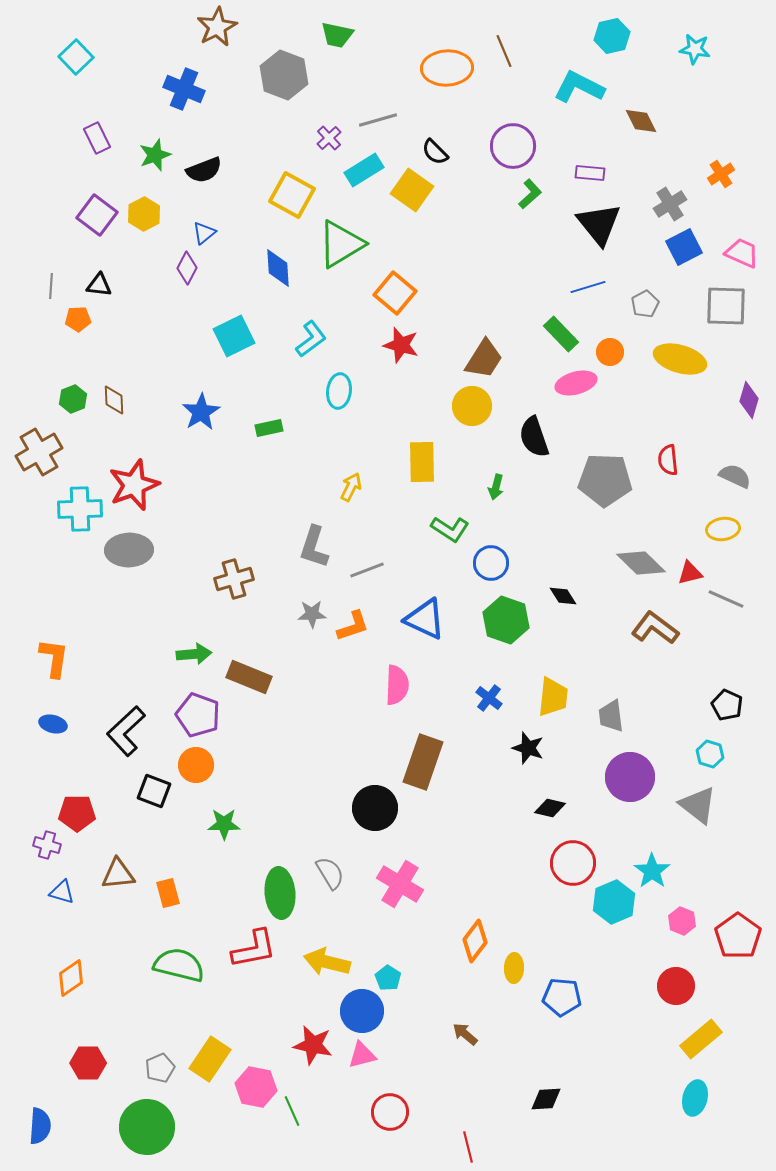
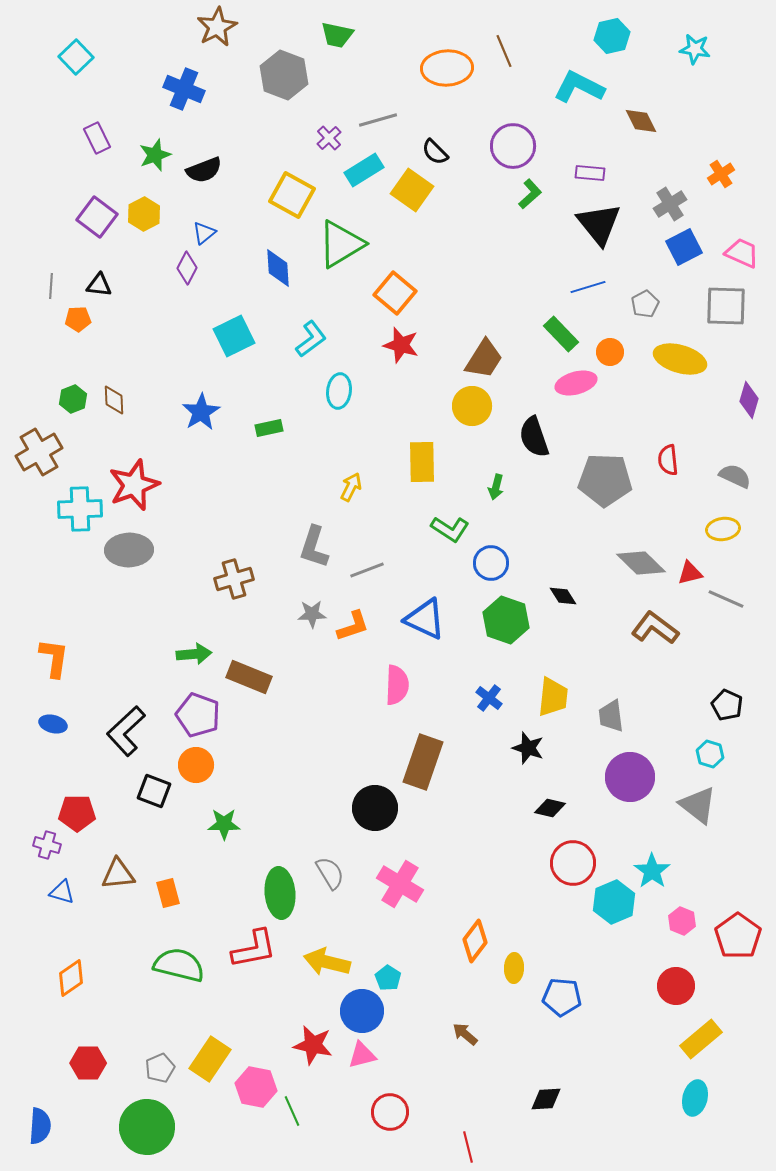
purple square at (97, 215): moved 2 px down
